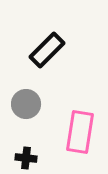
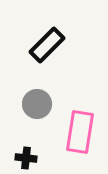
black rectangle: moved 5 px up
gray circle: moved 11 px right
